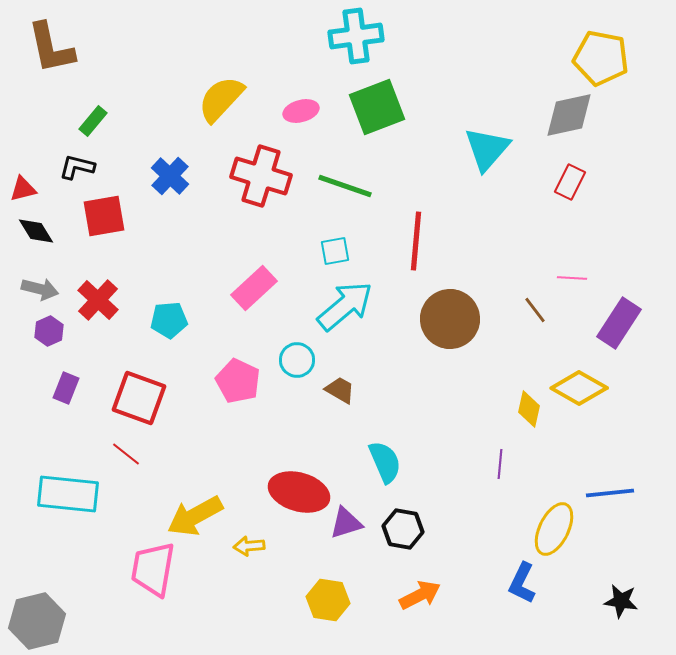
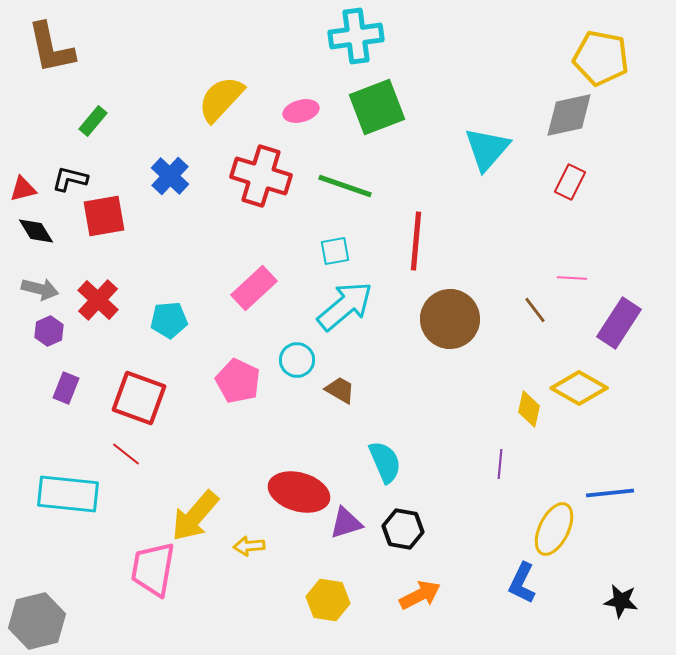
black L-shape at (77, 167): moved 7 px left, 12 px down
yellow arrow at (195, 516): rotated 20 degrees counterclockwise
